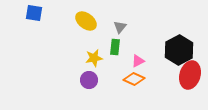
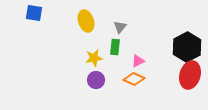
yellow ellipse: rotated 35 degrees clockwise
black hexagon: moved 8 px right, 3 px up
purple circle: moved 7 px right
